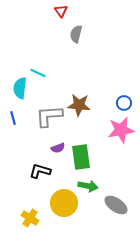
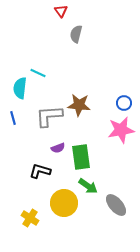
green arrow: rotated 24 degrees clockwise
gray ellipse: rotated 15 degrees clockwise
